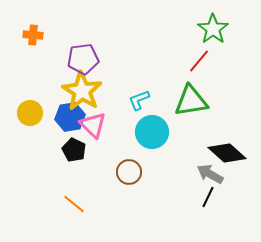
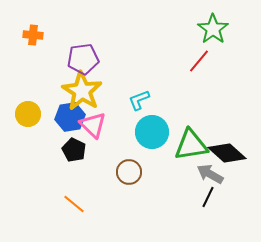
green triangle: moved 44 px down
yellow circle: moved 2 px left, 1 px down
